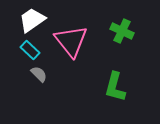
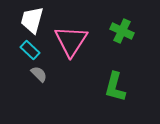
white trapezoid: rotated 40 degrees counterclockwise
pink triangle: rotated 12 degrees clockwise
